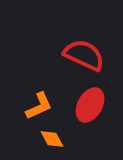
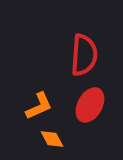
red semicircle: rotated 69 degrees clockwise
